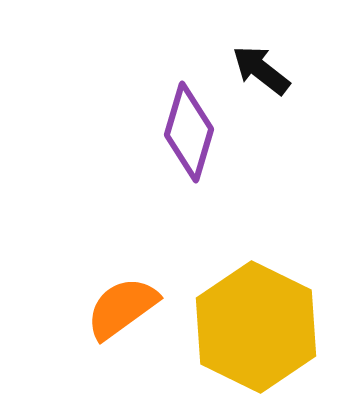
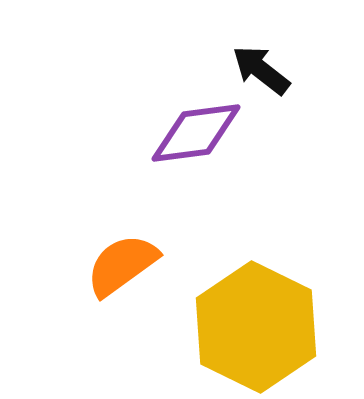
purple diamond: moved 7 px right, 1 px down; rotated 66 degrees clockwise
orange semicircle: moved 43 px up
